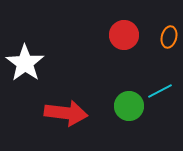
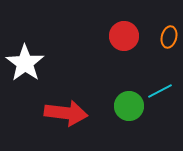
red circle: moved 1 px down
